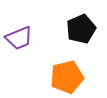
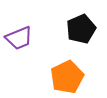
orange pentagon: rotated 12 degrees counterclockwise
